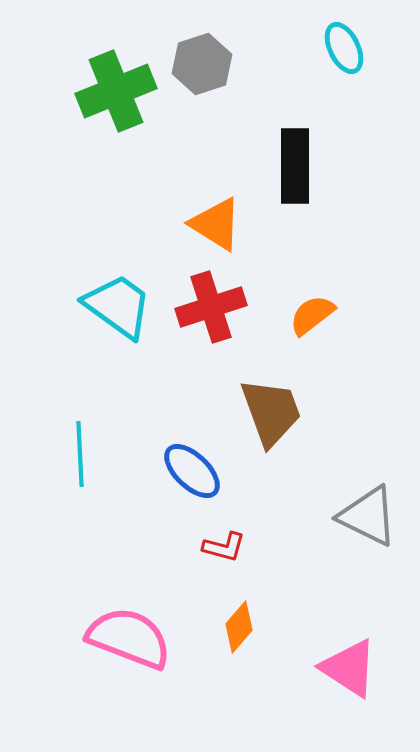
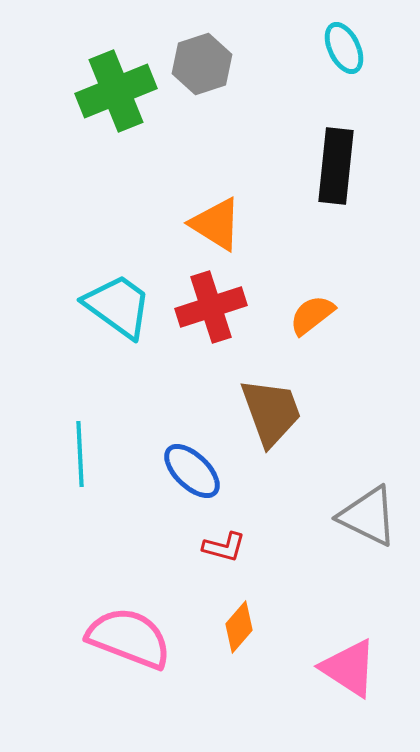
black rectangle: moved 41 px right; rotated 6 degrees clockwise
